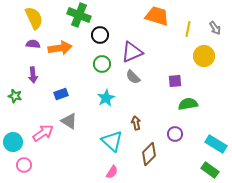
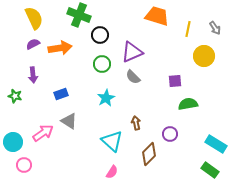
purple semicircle: rotated 32 degrees counterclockwise
purple circle: moved 5 px left
